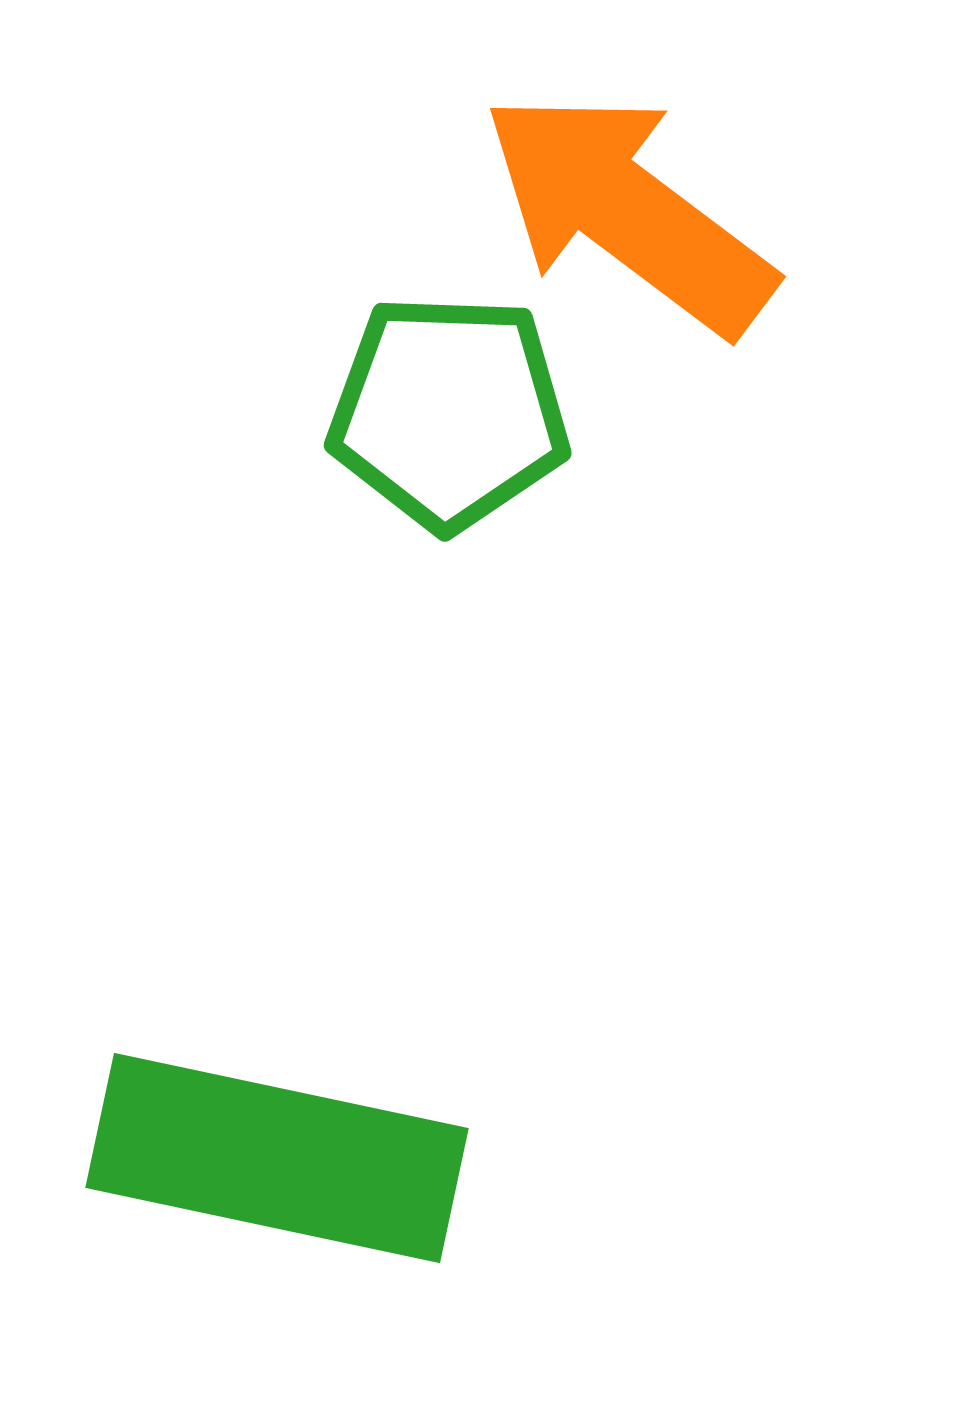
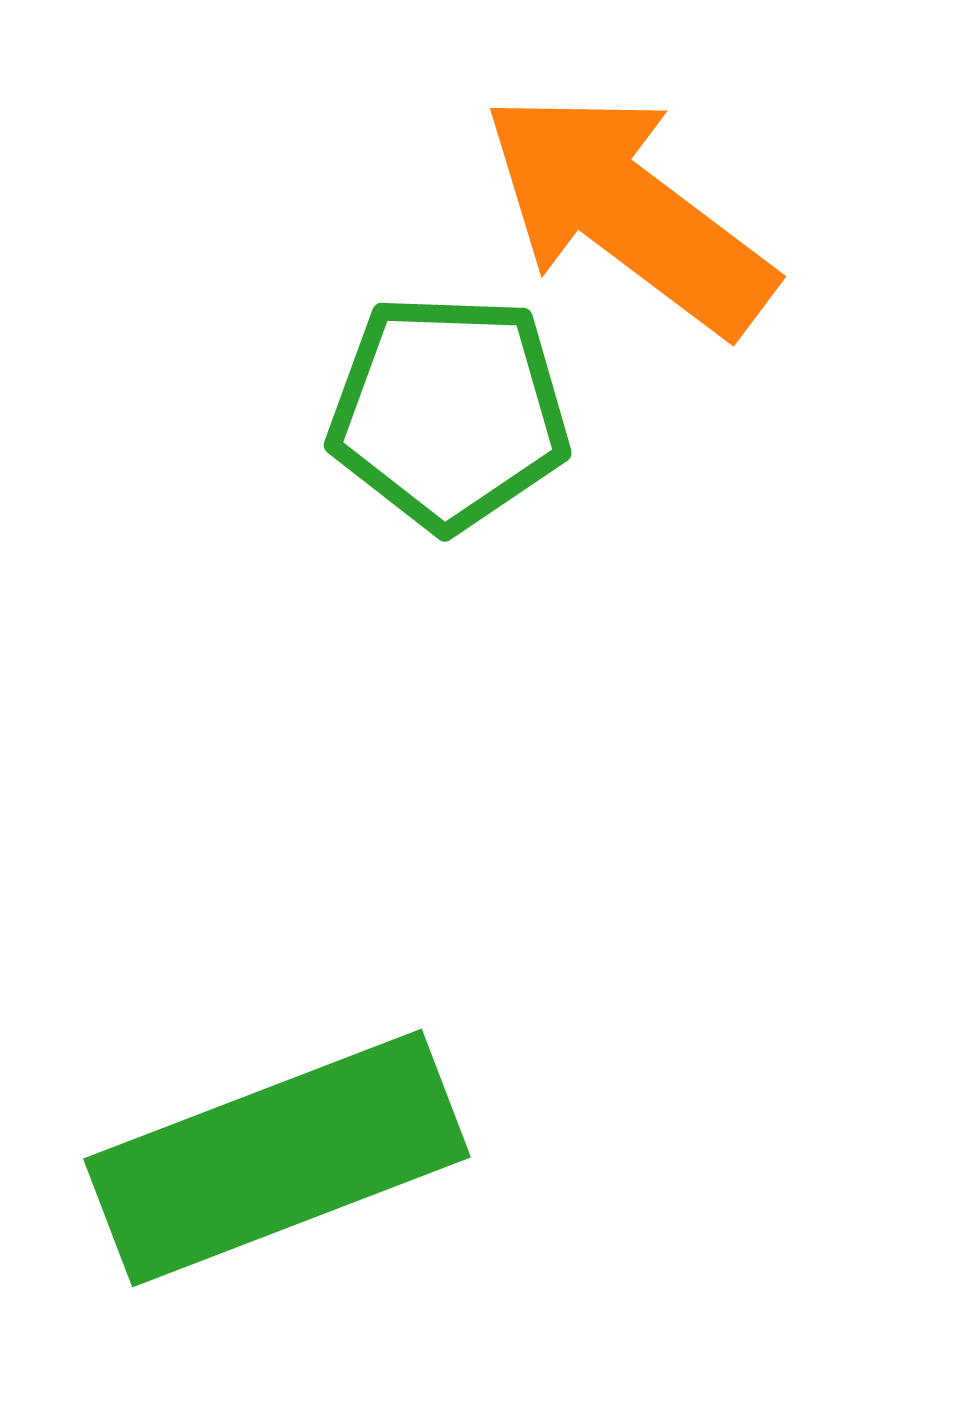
green rectangle: rotated 33 degrees counterclockwise
